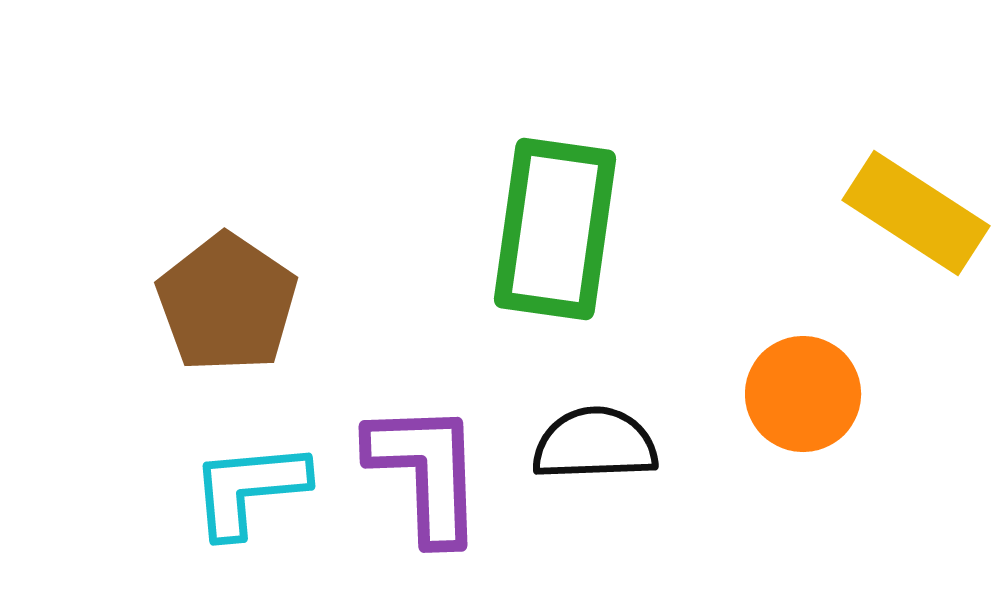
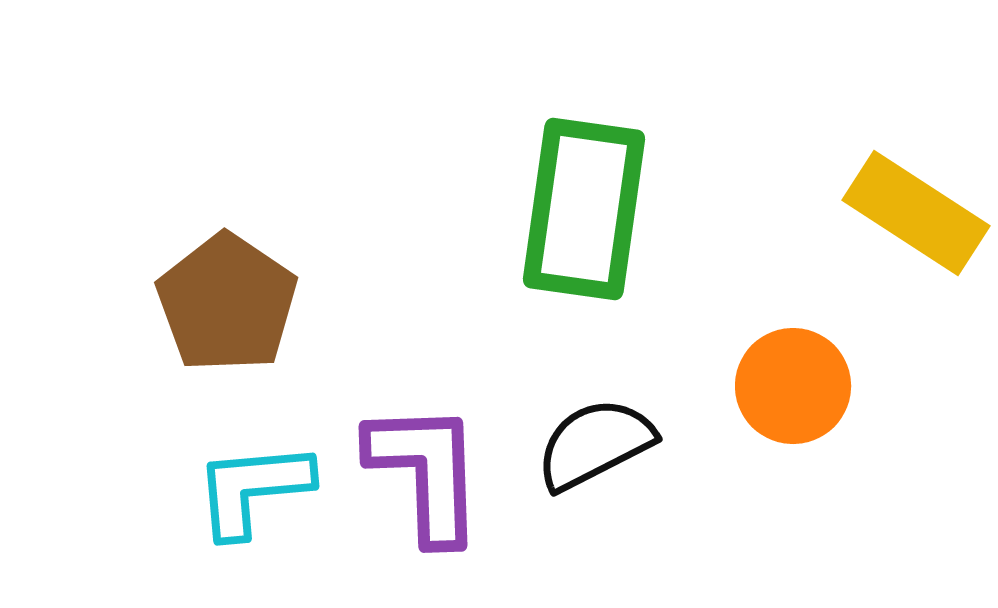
green rectangle: moved 29 px right, 20 px up
orange circle: moved 10 px left, 8 px up
black semicircle: rotated 25 degrees counterclockwise
cyan L-shape: moved 4 px right
